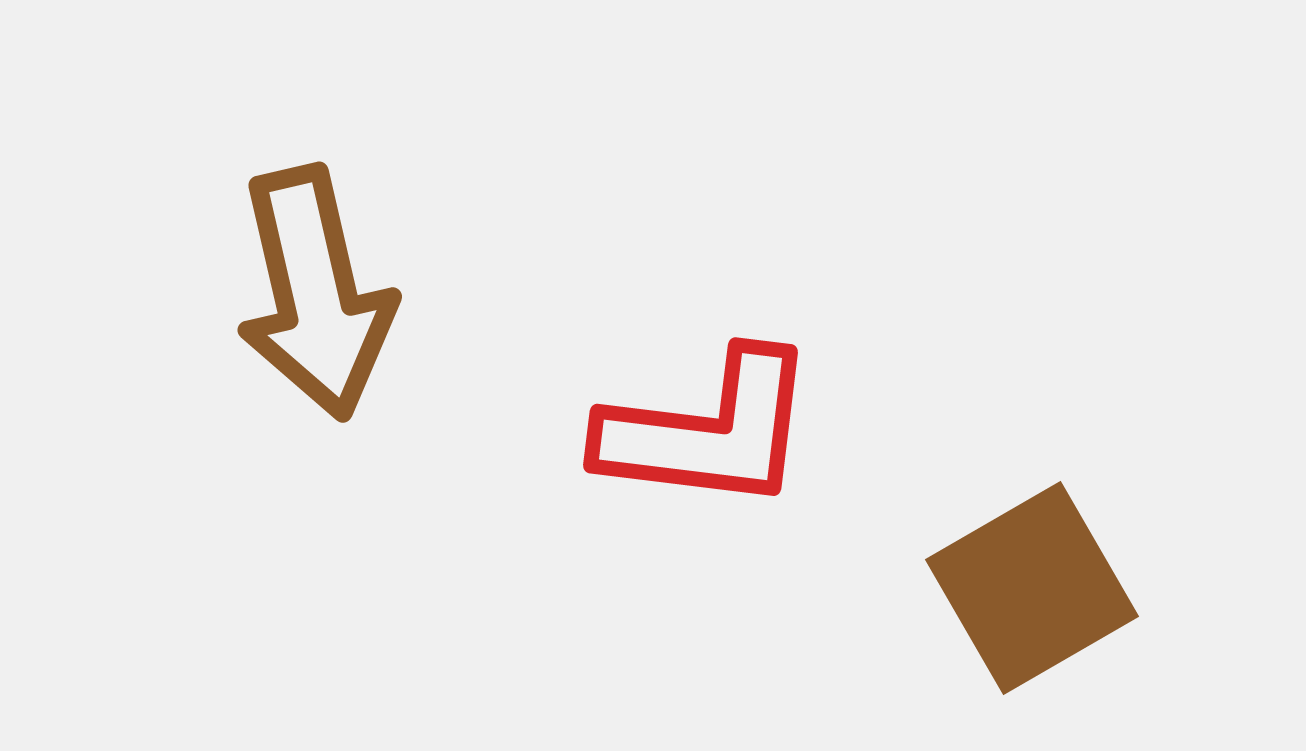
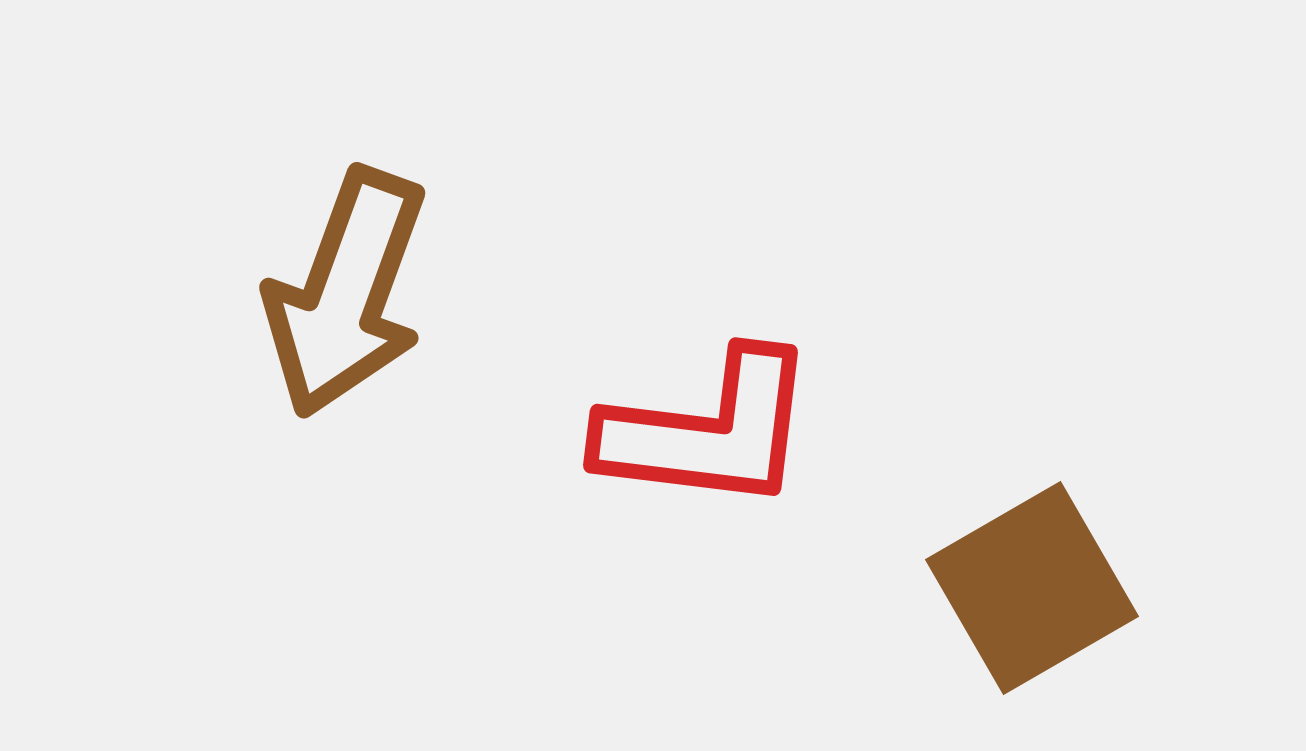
brown arrow: moved 31 px right; rotated 33 degrees clockwise
